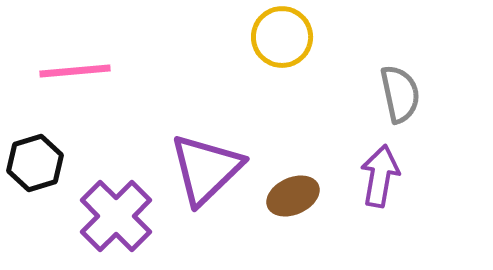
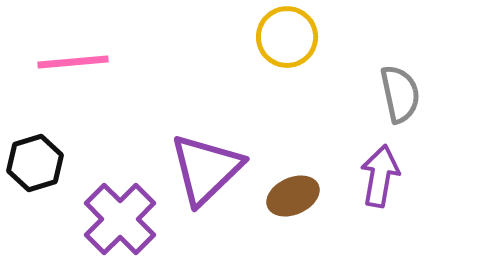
yellow circle: moved 5 px right
pink line: moved 2 px left, 9 px up
purple cross: moved 4 px right, 3 px down
